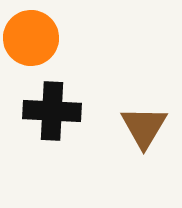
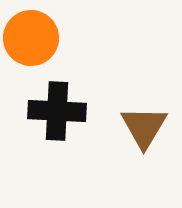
black cross: moved 5 px right
